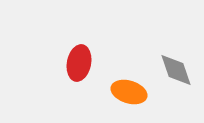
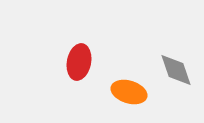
red ellipse: moved 1 px up
